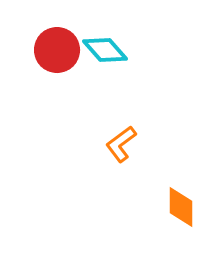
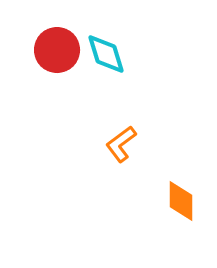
cyan diamond: moved 1 px right, 4 px down; rotated 24 degrees clockwise
orange diamond: moved 6 px up
